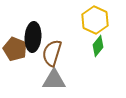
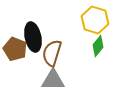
yellow hexagon: rotated 8 degrees counterclockwise
black ellipse: rotated 16 degrees counterclockwise
gray triangle: moved 1 px left
